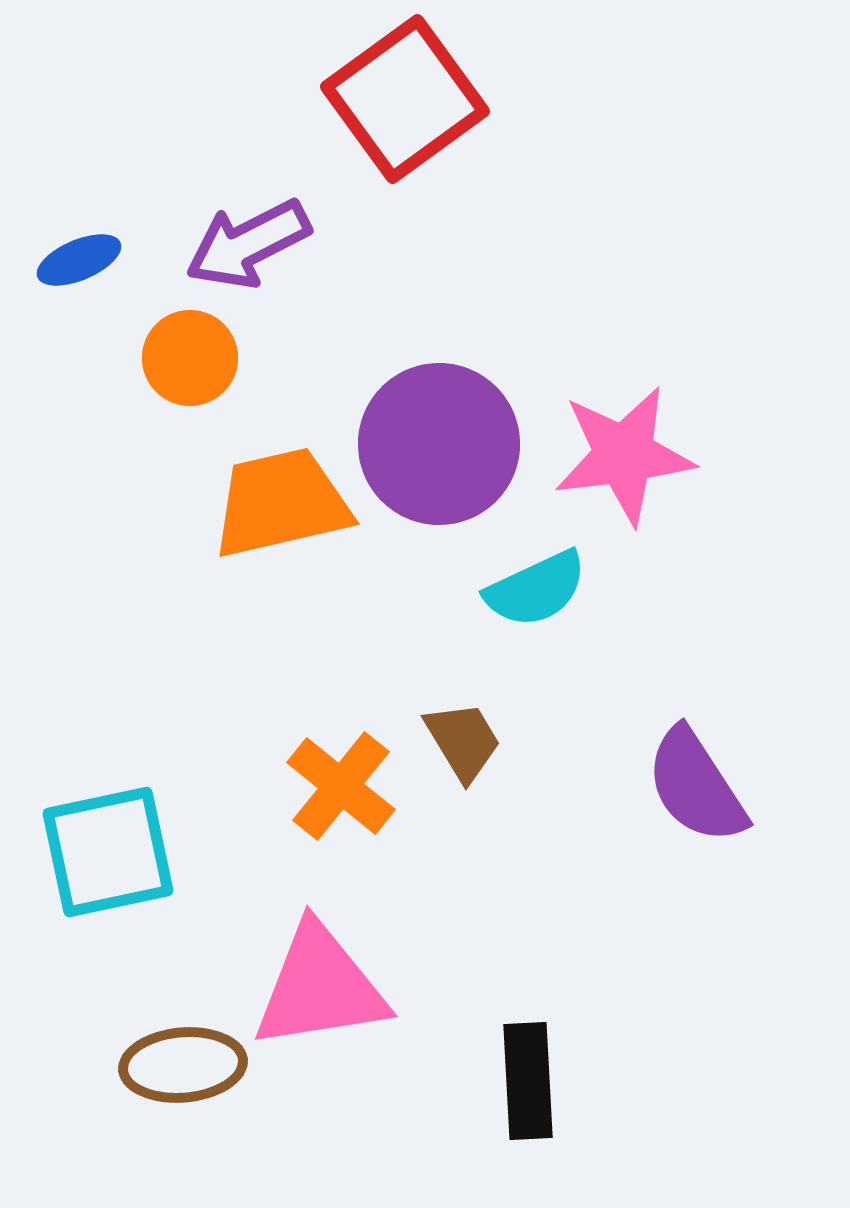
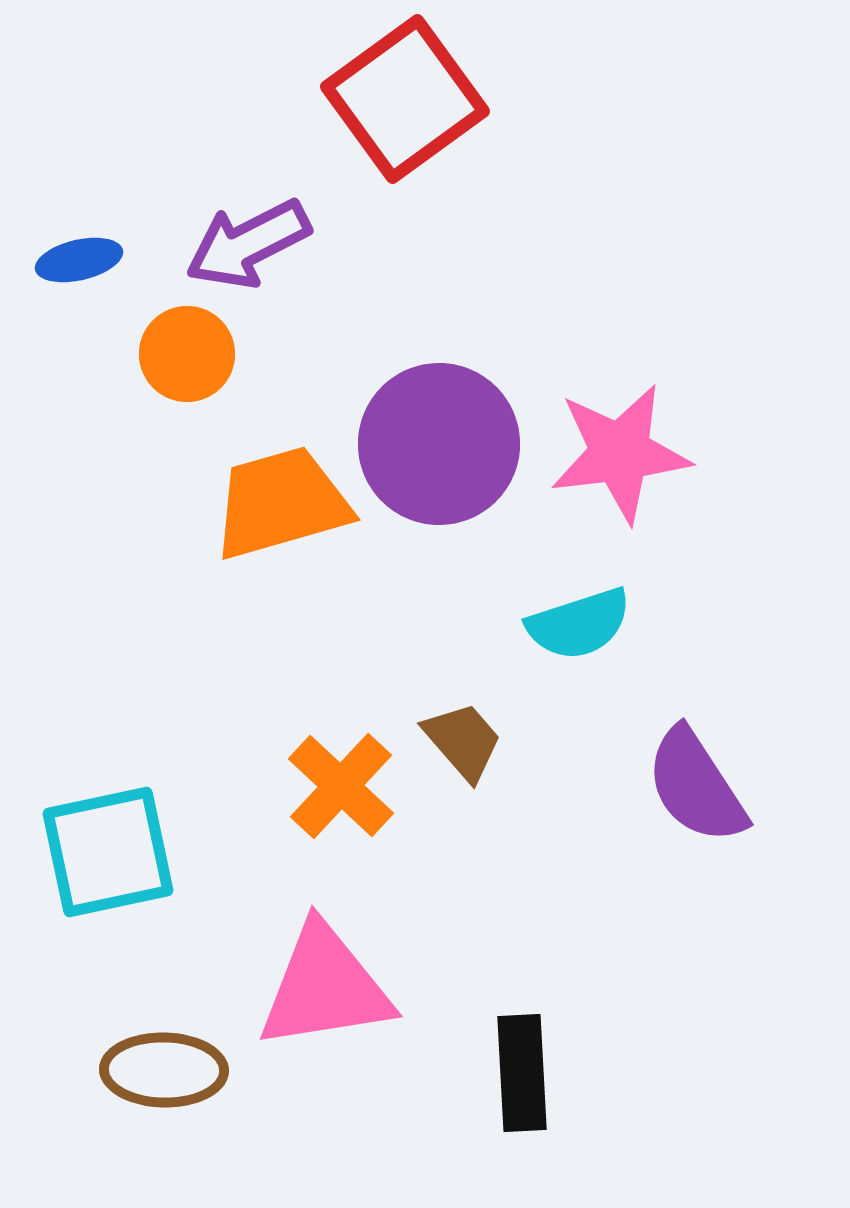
blue ellipse: rotated 10 degrees clockwise
orange circle: moved 3 px left, 4 px up
pink star: moved 4 px left, 2 px up
orange trapezoid: rotated 3 degrees counterclockwise
cyan semicircle: moved 43 px right, 35 px down; rotated 7 degrees clockwise
brown trapezoid: rotated 10 degrees counterclockwise
orange cross: rotated 4 degrees clockwise
pink triangle: moved 5 px right
brown ellipse: moved 19 px left, 5 px down; rotated 6 degrees clockwise
black rectangle: moved 6 px left, 8 px up
